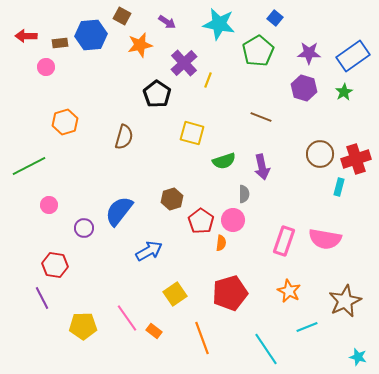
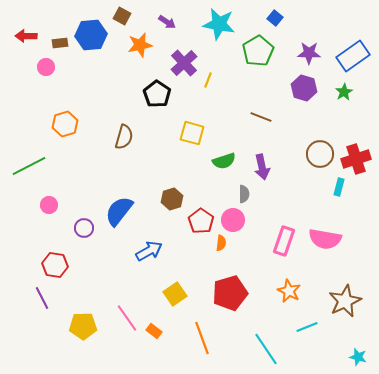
orange hexagon at (65, 122): moved 2 px down
